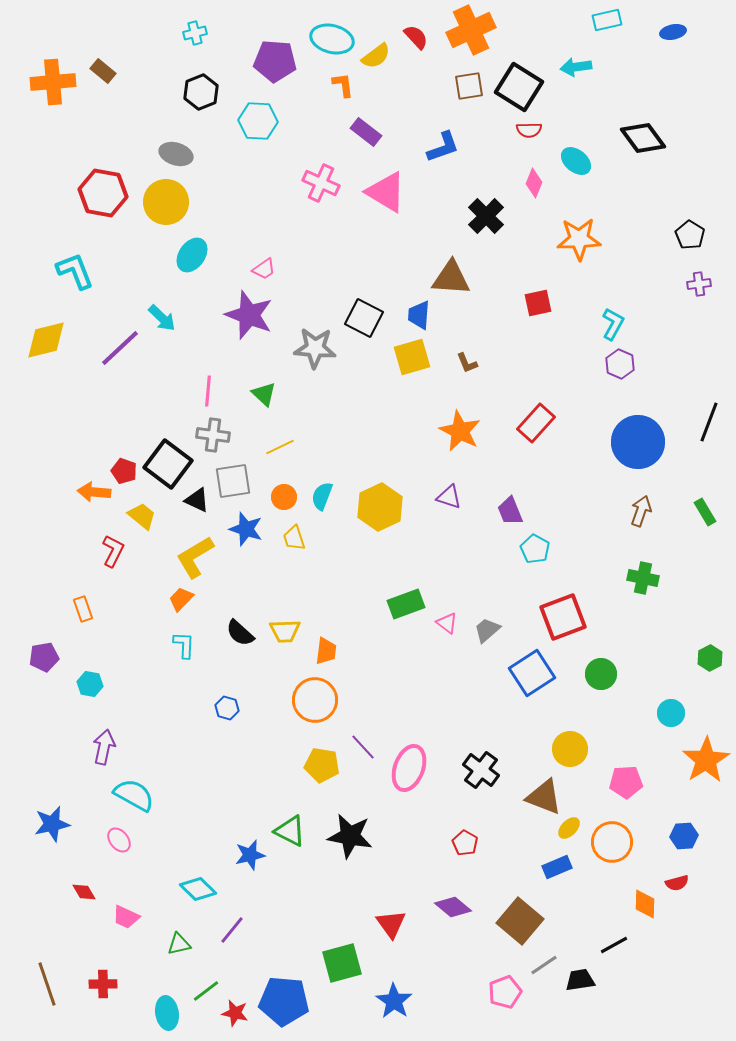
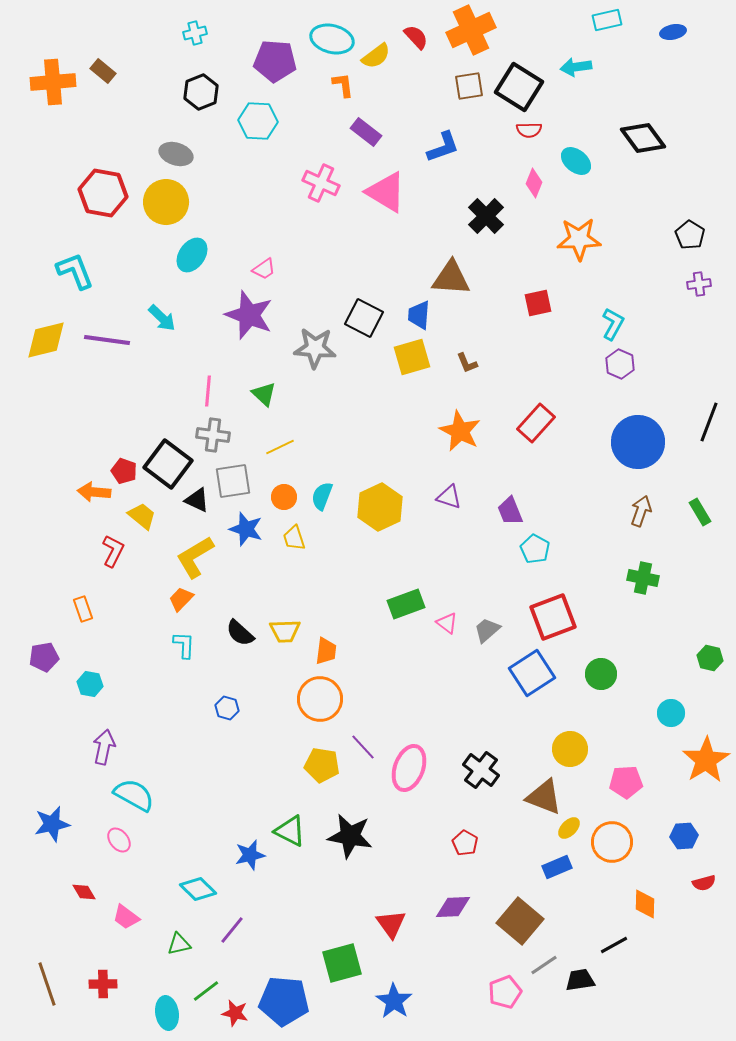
purple line at (120, 348): moved 13 px left, 8 px up; rotated 51 degrees clockwise
green rectangle at (705, 512): moved 5 px left
red square at (563, 617): moved 10 px left
green hexagon at (710, 658): rotated 20 degrees counterclockwise
orange circle at (315, 700): moved 5 px right, 1 px up
red semicircle at (677, 883): moved 27 px right
purple diamond at (453, 907): rotated 42 degrees counterclockwise
pink trapezoid at (126, 917): rotated 12 degrees clockwise
